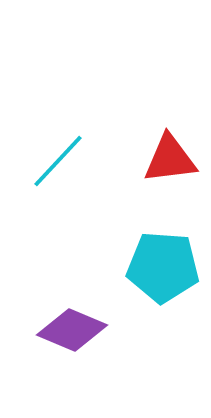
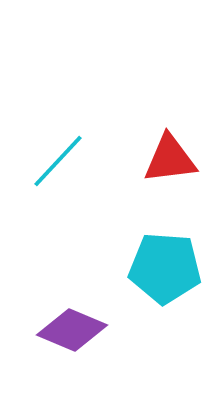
cyan pentagon: moved 2 px right, 1 px down
